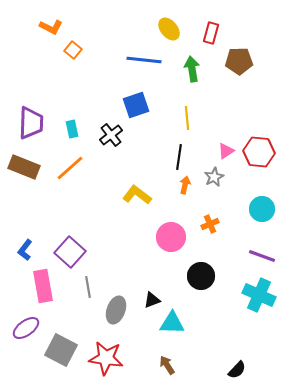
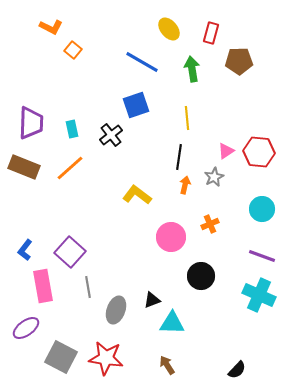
blue line: moved 2 px left, 2 px down; rotated 24 degrees clockwise
gray square: moved 7 px down
